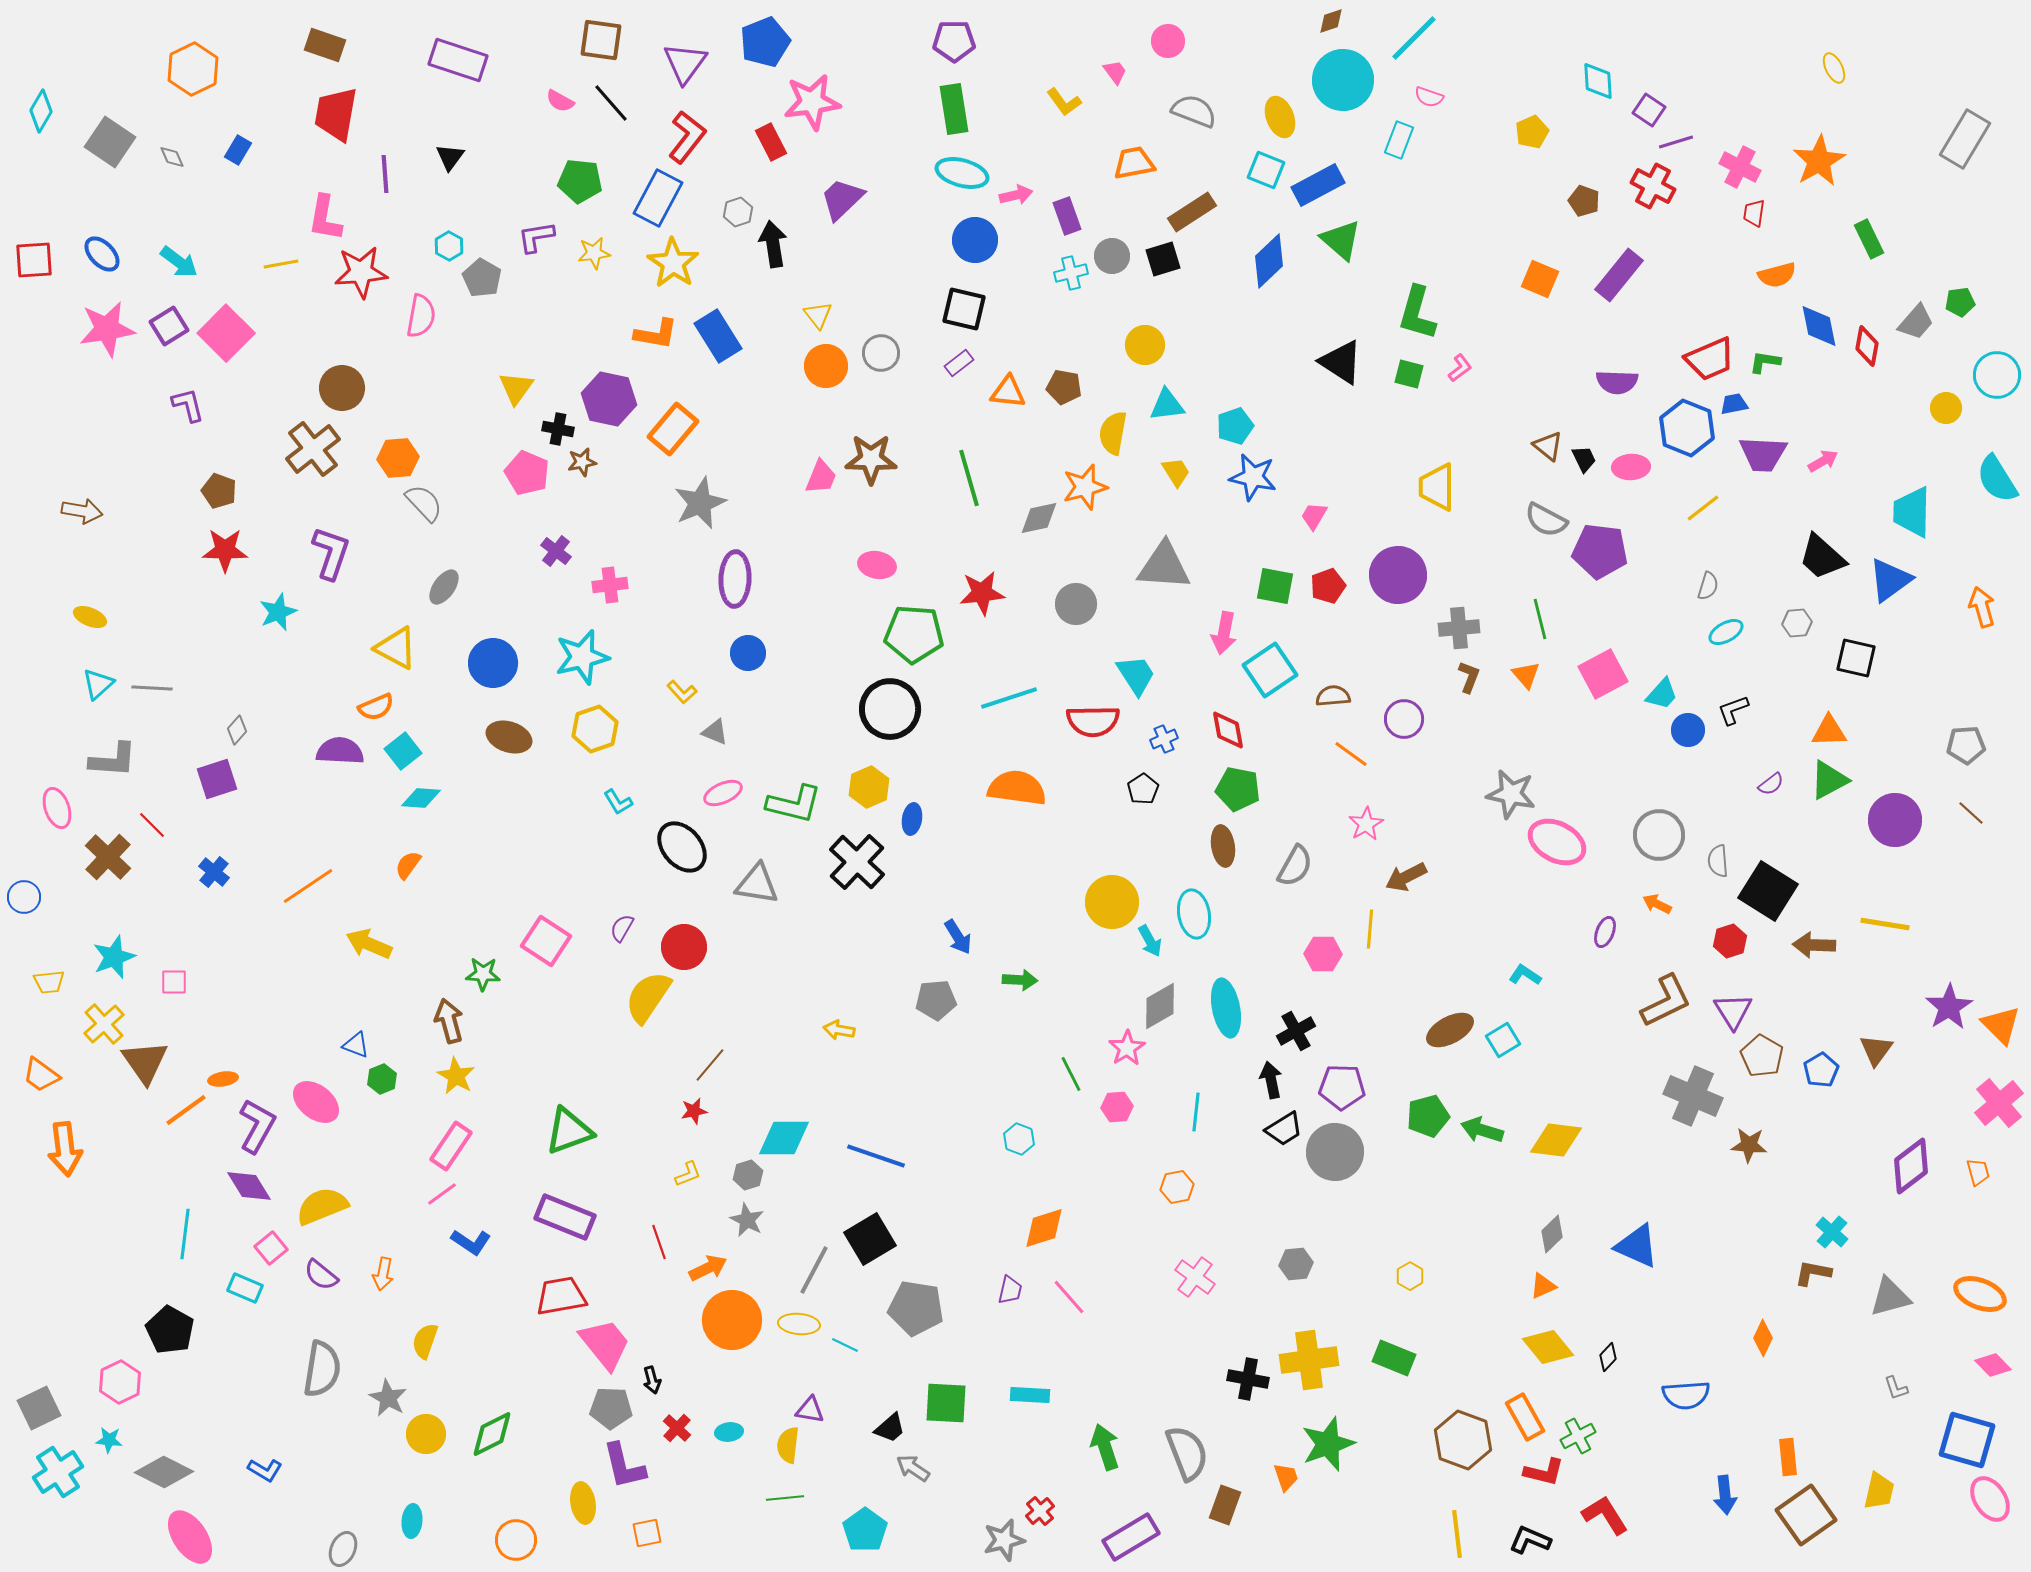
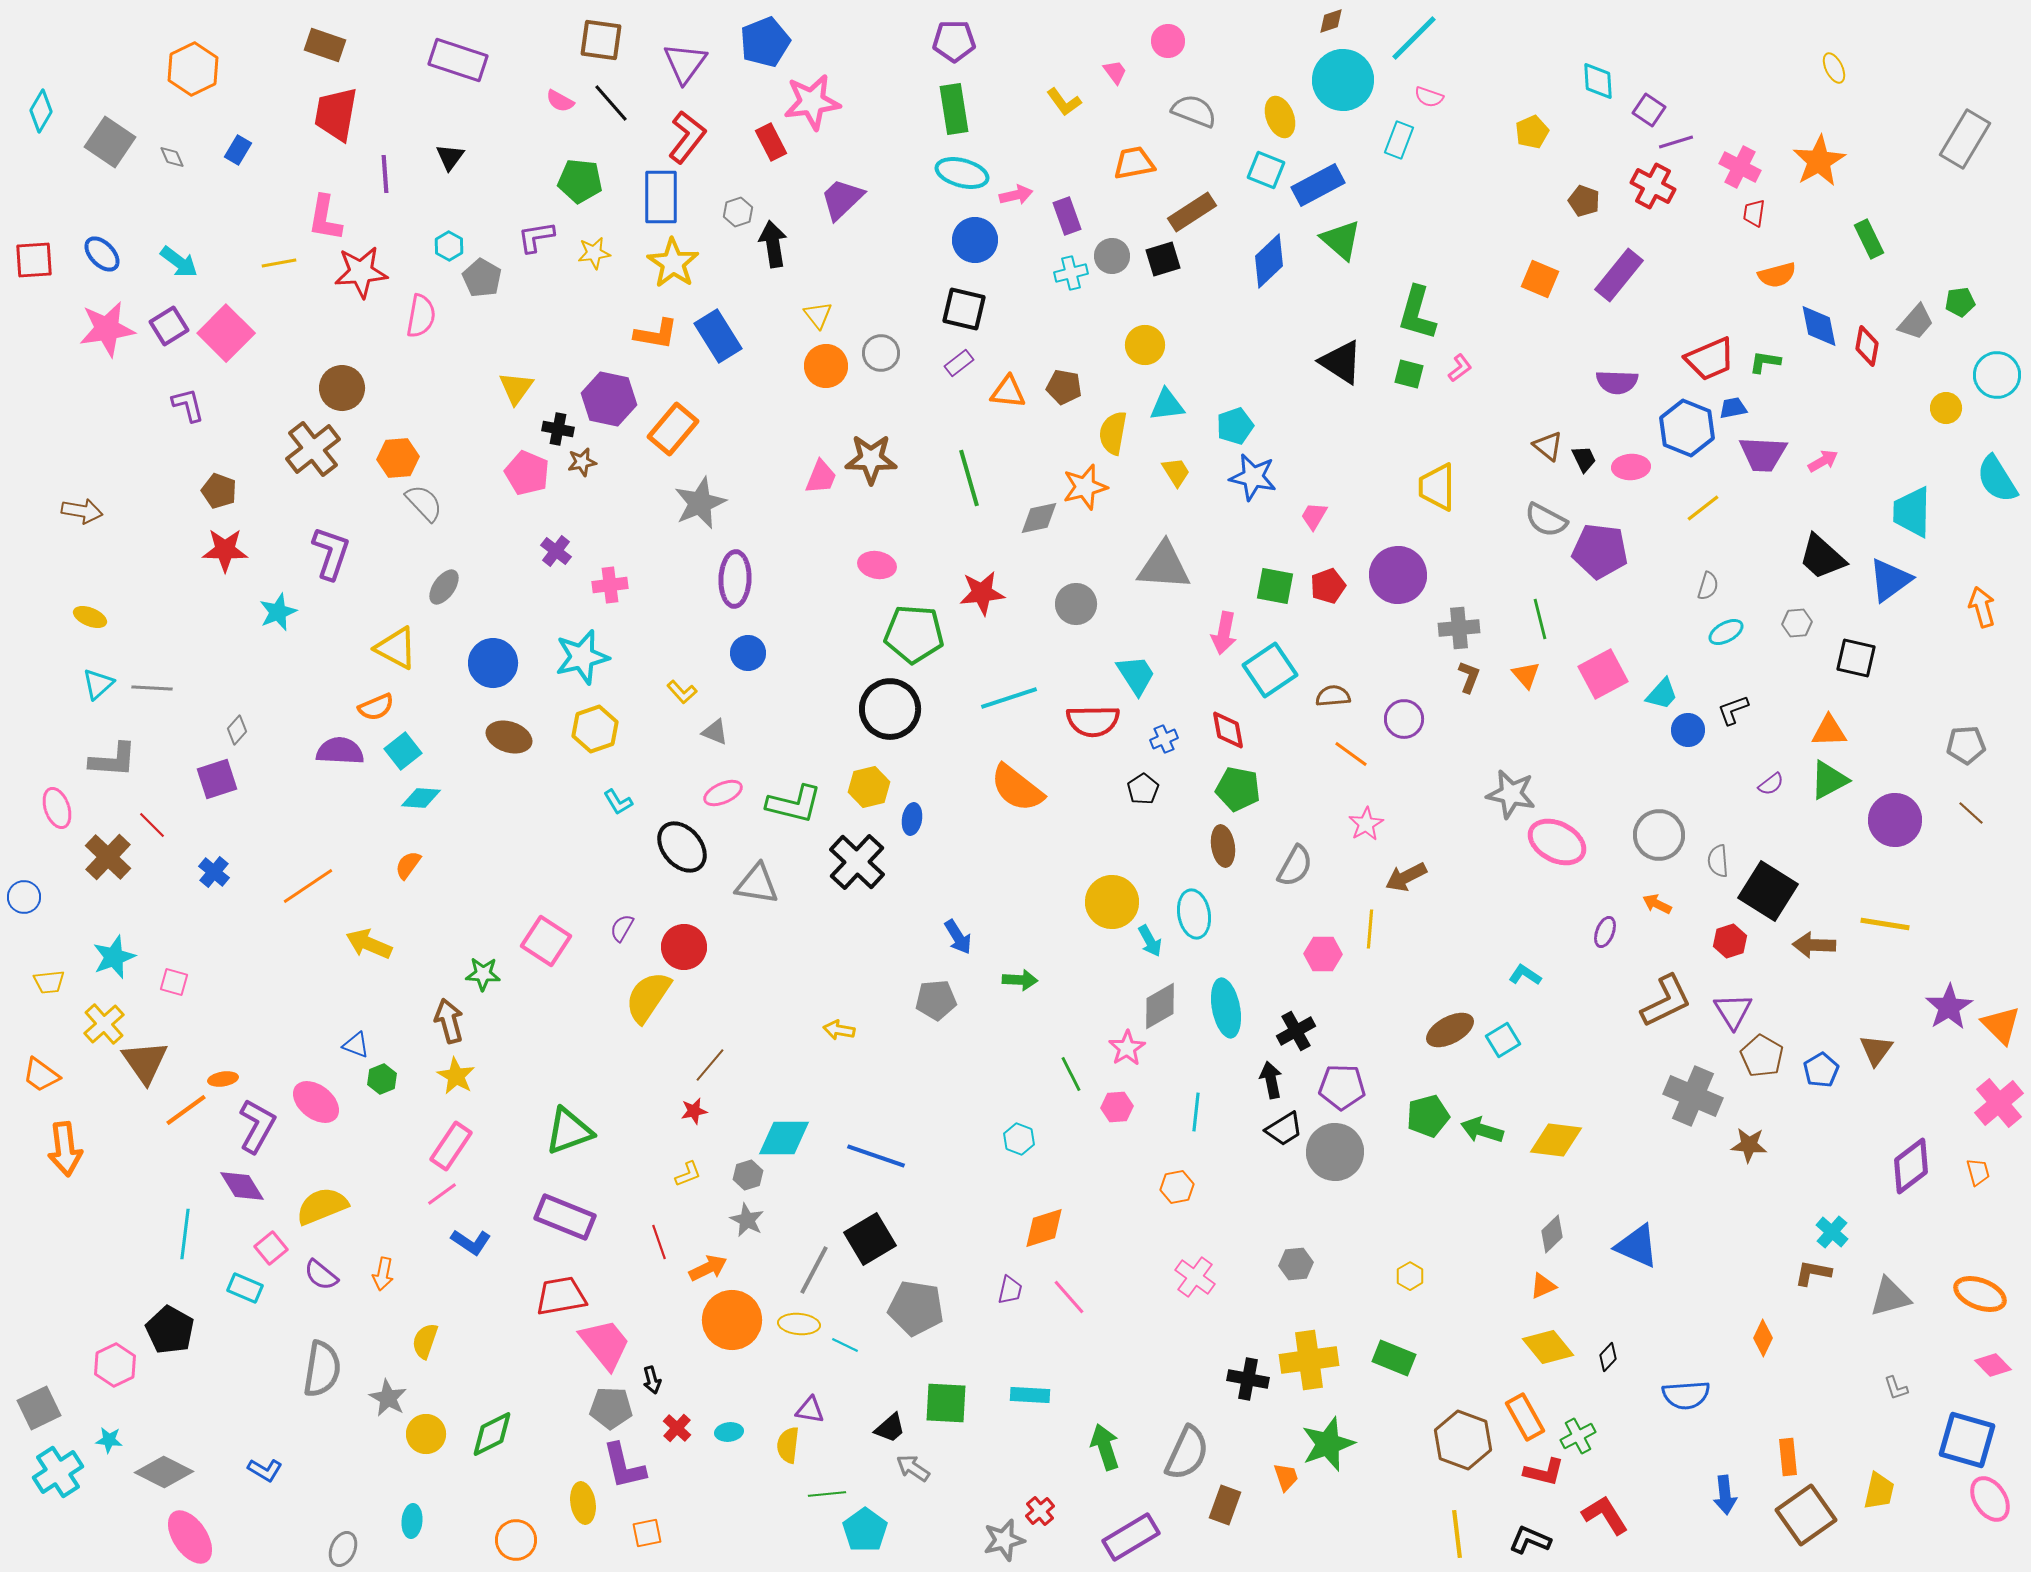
blue rectangle at (658, 198): moved 3 px right, 1 px up; rotated 28 degrees counterclockwise
yellow line at (281, 264): moved 2 px left, 1 px up
blue trapezoid at (1734, 404): moved 1 px left, 4 px down
yellow hexagon at (869, 787): rotated 9 degrees clockwise
orange semicircle at (1017, 788): rotated 150 degrees counterclockwise
pink square at (174, 982): rotated 16 degrees clockwise
purple diamond at (249, 1186): moved 7 px left
pink hexagon at (120, 1382): moved 5 px left, 17 px up
gray semicircle at (1187, 1453): rotated 46 degrees clockwise
green line at (785, 1498): moved 42 px right, 4 px up
